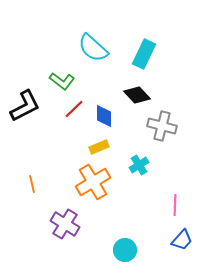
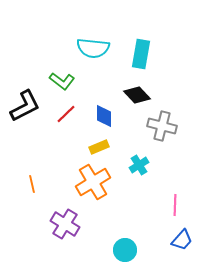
cyan semicircle: rotated 36 degrees counterclockwise
cyan rectangle: moved 3 px left; rotated 16 degrees counterclockwise
red line: moved 8 px left, 5 px down
